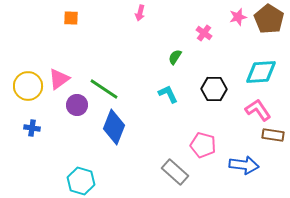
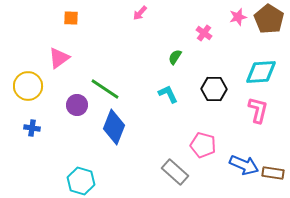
pink arrow: rotated 28 degrees clockwise
pink triangle: moved 21 px up
green line: moved 1 px right
pink L-shape: rotated 48 degrees clockwise
brown rectangle: moved 38 px down
blue arrow: rotated 16 degrees clockwise
